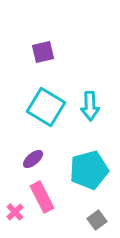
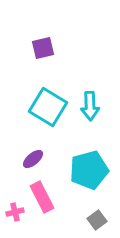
purple square: moved 4 px up
cyan square: moved 2 px right
pink cross: rotated 30 degrees clockwise
